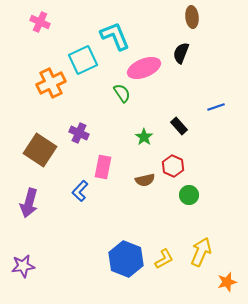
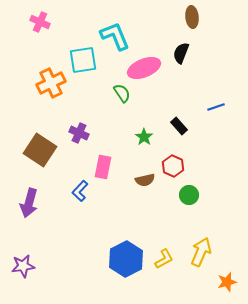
cyan square: rotated 16 degrees clockwise
blue hexagon: rotated 12 degrees clockwise
